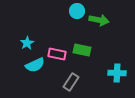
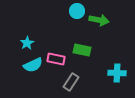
pink rectangle: moved 1 px left, 5 px down
cyan semicircle: moved 2 px left
